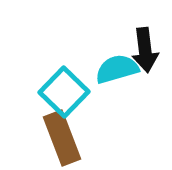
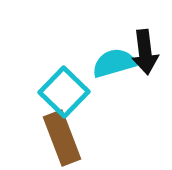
black arrow: moved 2 px down
cyan semicircle: moved 3 px left, 6 px up
